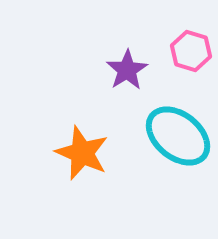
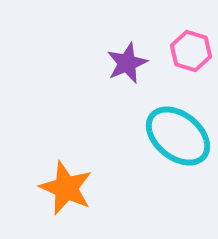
purple star: moved 7 px up; rotated 9 degrees clockwise
orange star: moved 16 px left, 35 px down
